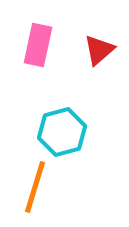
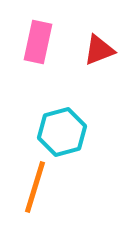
pink rectangle: moved 3 px up
red triangle: rotated 20 degrees clockwise
